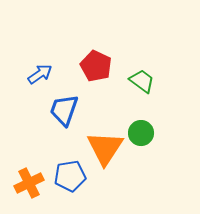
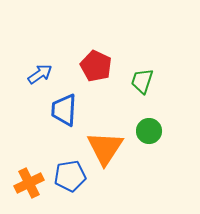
green trapezoid: rotated 108 degrees counterclockwise
blue trapezoid: rotated 16 degrees counterclockwise
green circle: moved 8 px right, 2 px up
